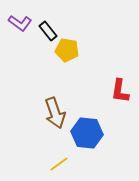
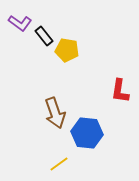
black rectangle: moved 4 px left, 5 px down
